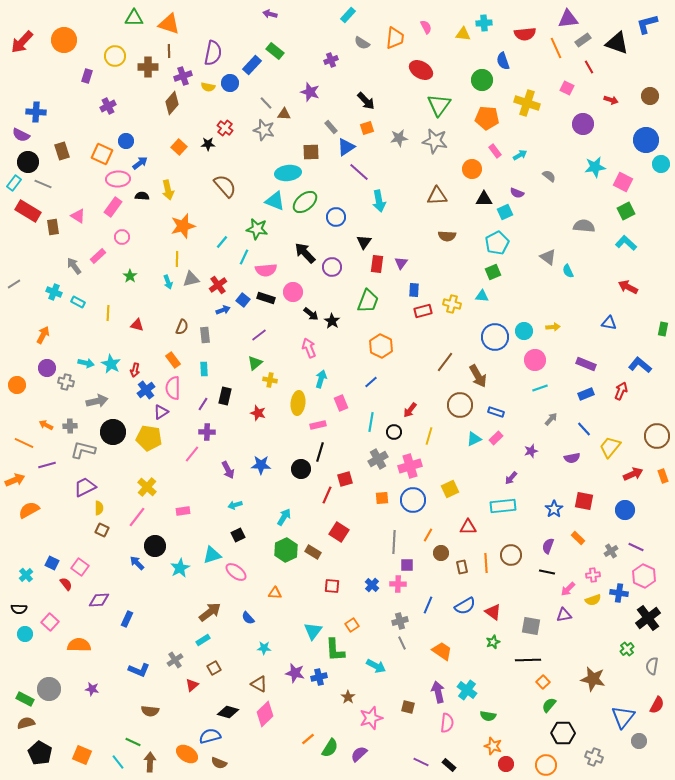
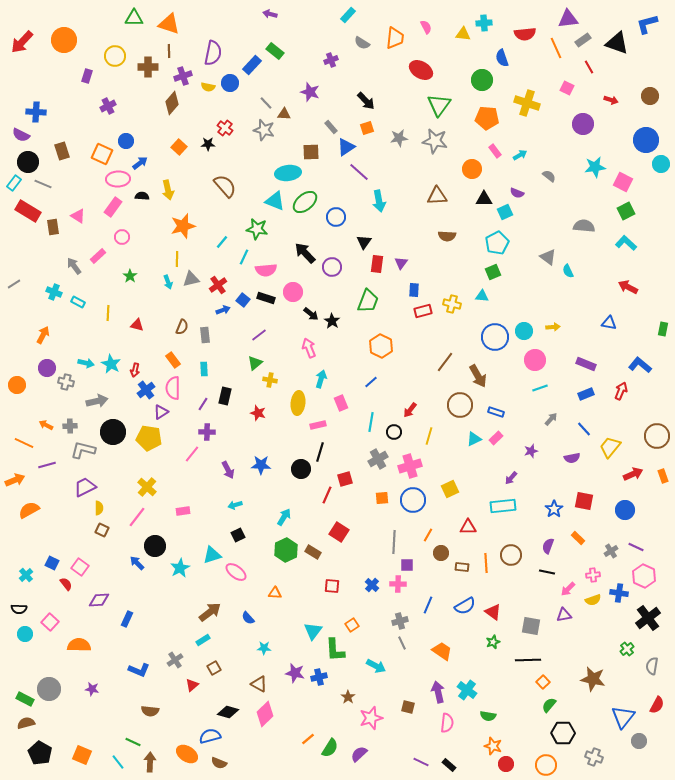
blue semicircle at (503, 61): moved 1 px left, 3 px up
brown rectangle at (462, 567): rotated 72 degrees counterclockwise
